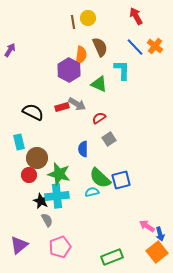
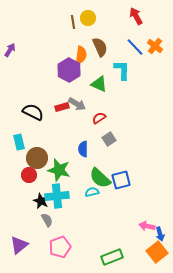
green star: moved 4 px up
pink arrow: rotated 21 degrees counterclockwise
